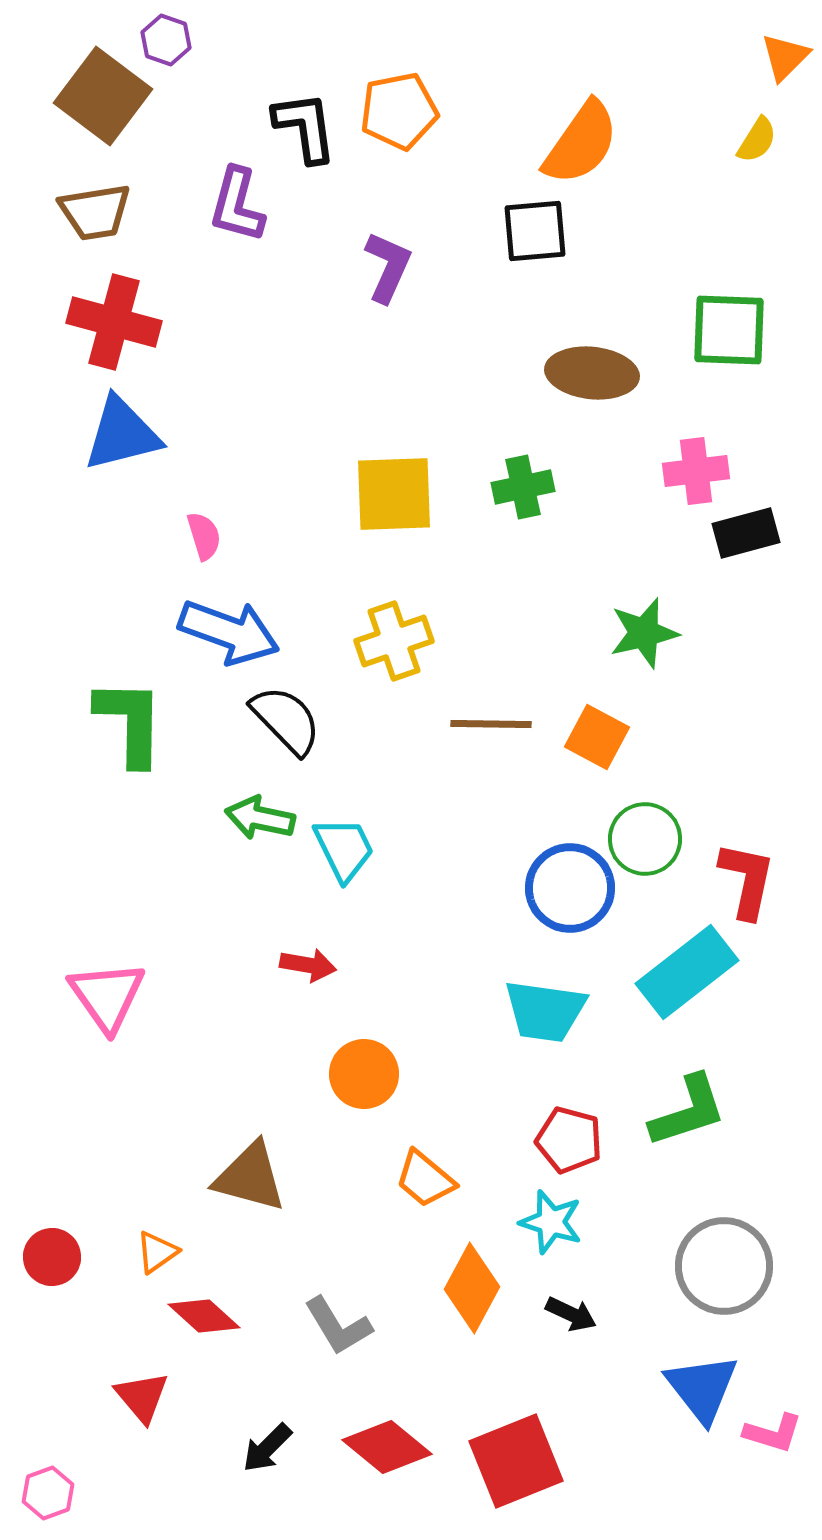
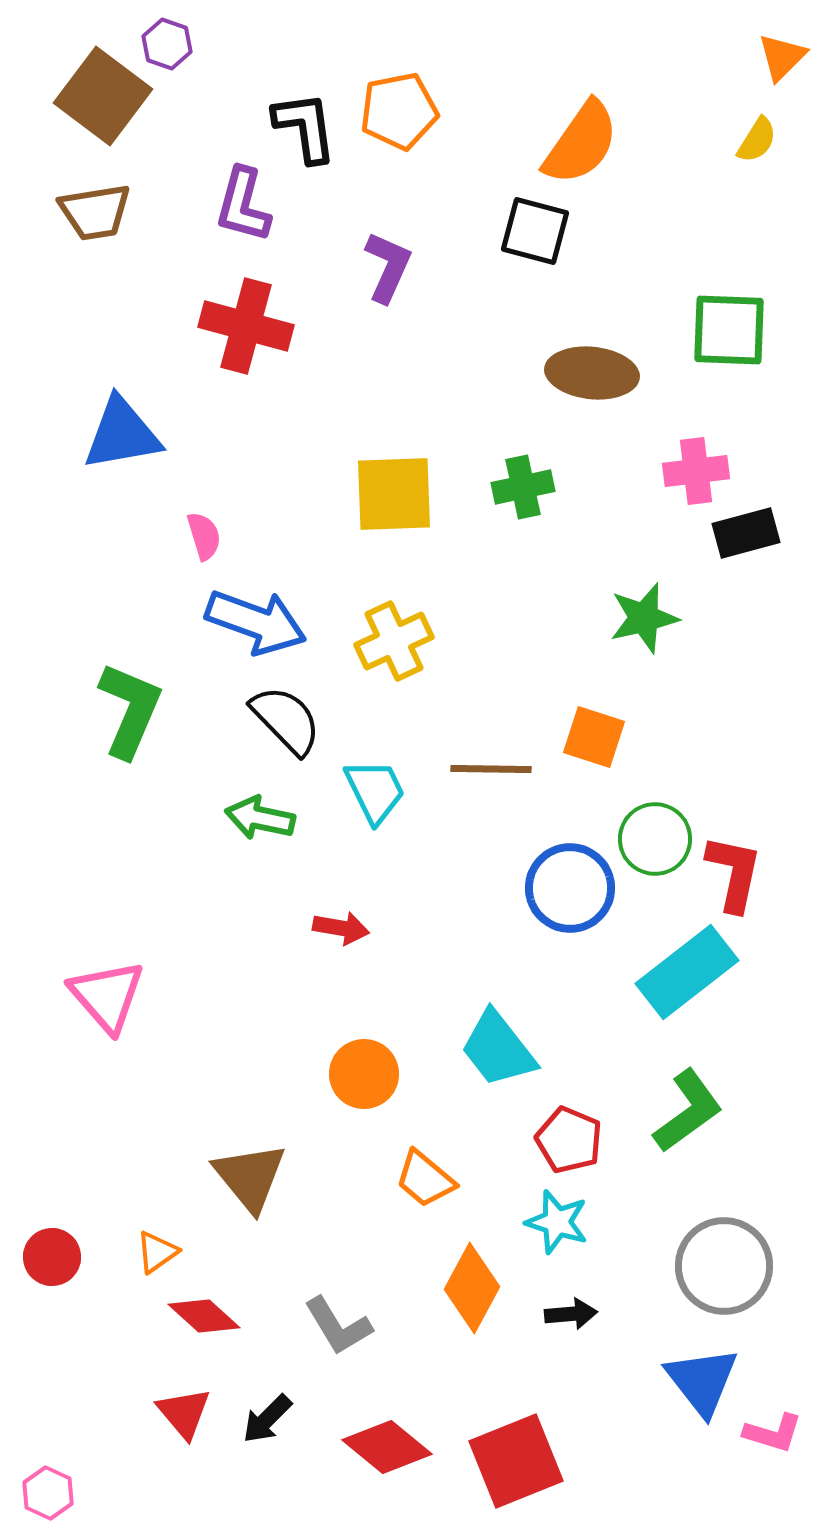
purple hexagon at (166, 40): moved 1 px right, 4 px down
orange triangle at (785, 57): moved 3 px left
purple L-shape at (237, 205): moved 6 px right
black square at (535, 231): rotated 20 degrees clockwise
red cross at (114, 322): moved 132 px right, 4 px down
blue triangle at (122, 434): rotated 4 degrees clockwise
blue arrow at (229, 632): moved 27 px right, 10 px up
green star at (644, 633): moved 15 px up
yellow cross at (394, 641): rotated 6 degrees counterclockwise
green L-shape at (130, 722): moved 12 px up; rotated 22 degrees clockwise
brown line at (491, 724): moved 45 px down
orange square at (597, 737): moved 3 px left; rotated 10 degrees counterclockwise
green circle at (645, 839): moved 10 px right
cyan trapezoid at (344, 849): moved 31 px right, 58 px up
red L-shape at (747, 880): moved 13 px left, 7 px up
red arrow at (308, 965): moved 33 px right, 37 px up
pink triangle at (107, 996): rotated 6 degrees counterclockwise
cyan trapezoid at (545, 1011): moved 47 px left, 38 px down; rotated 44 degrees clockwise
green L-shape at (688, 1111): rotated 18 degrees counterclockwise
red pentagon at (569, 1140): rotated 8 degrees clockwise
brown triangle at (250, 1177): rotated 36 degrees clockwise
cyan star at (551, 1222): moved 6 px right
black arrow at (571, 1314): rotated 30 degrees counterclockwise
blue triangle at (702, 1388): moved 7 px up
red triangle at (142, 1397): moved 42 px right, 16 px down
black arrow at (267, 1448): moved 29 px up
pink hexagon at (48, 1493): rotated 15 degrees counterclockwise
